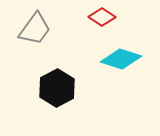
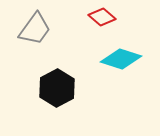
red diamond: rotated 8 degrees clockwise
